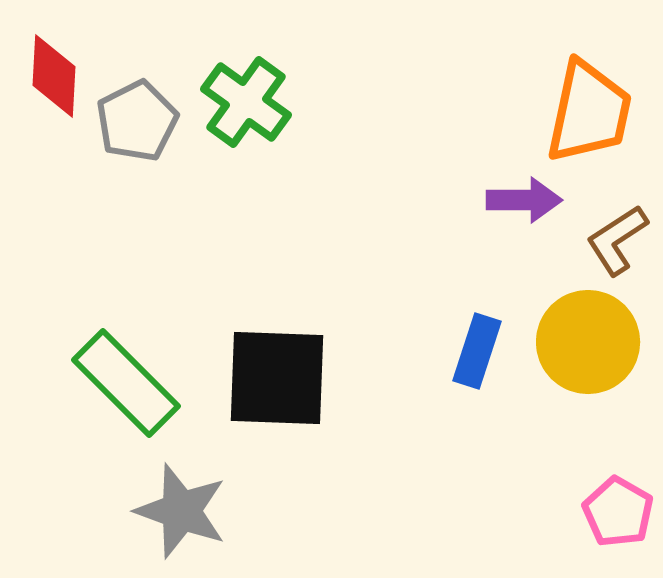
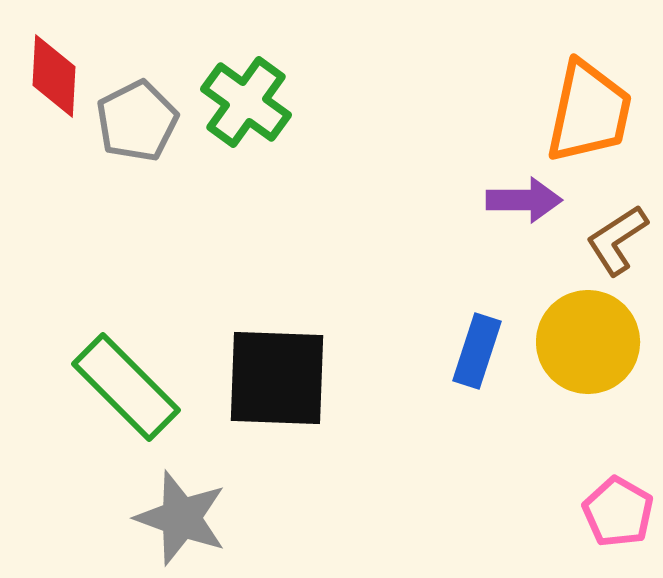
green rectangle: moved 4 px down
gray star: moved 7 px down
